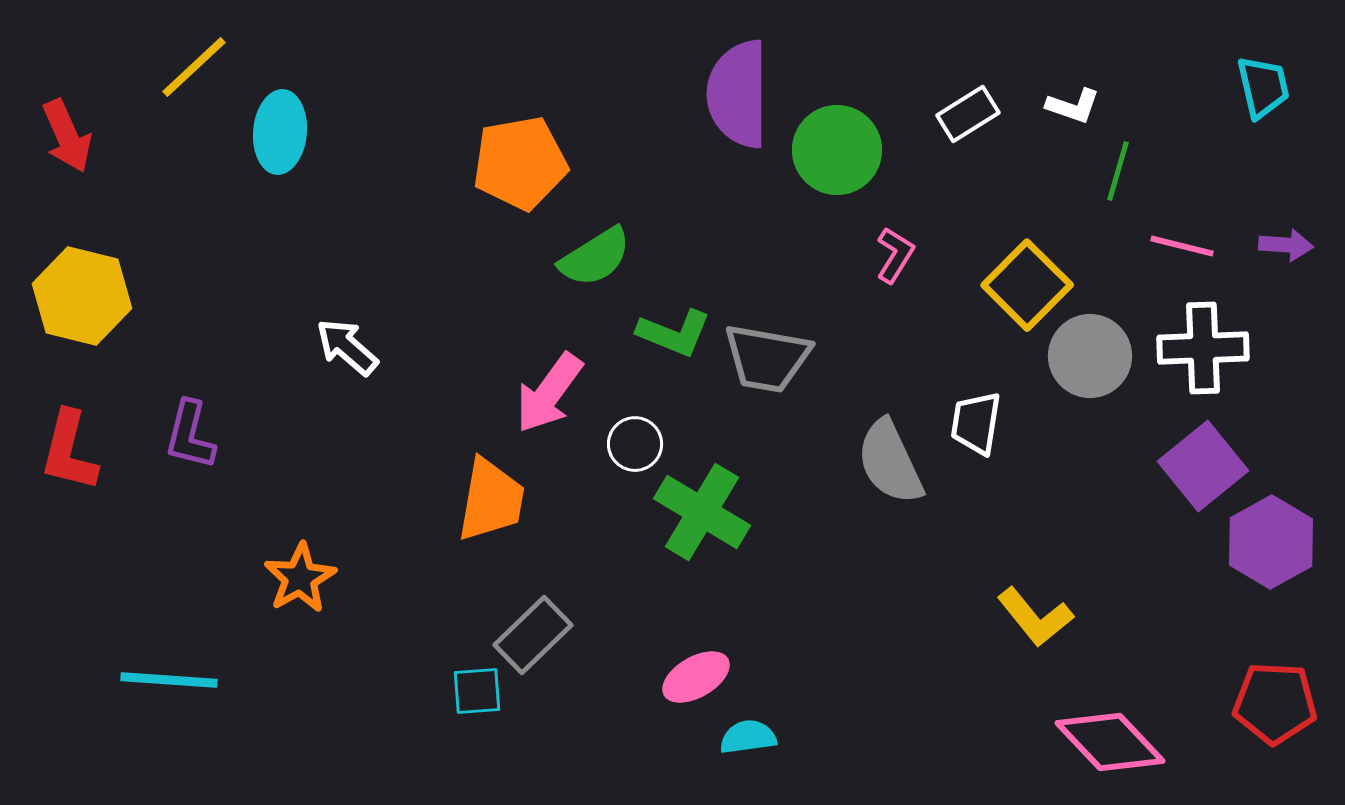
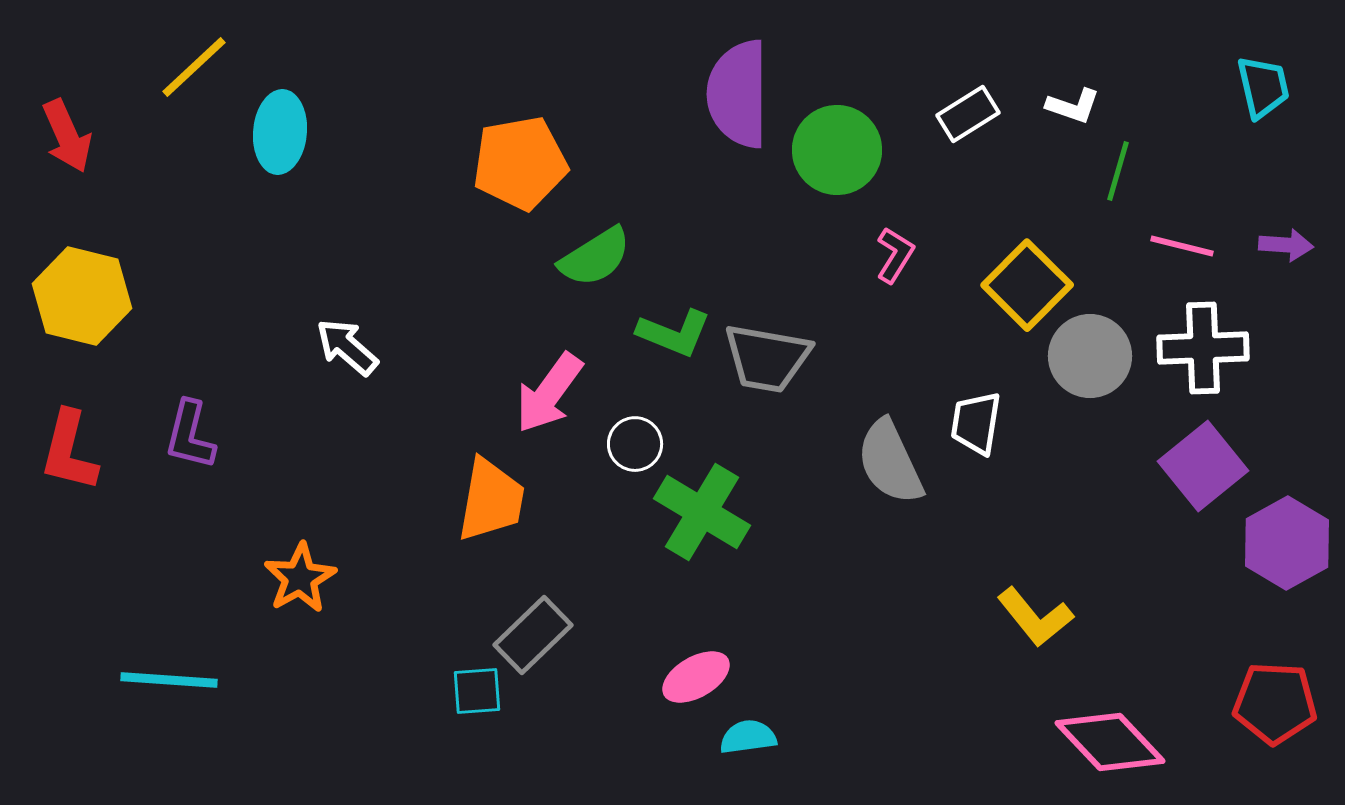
purple hexagon: moved 16 px right, 1 px down
